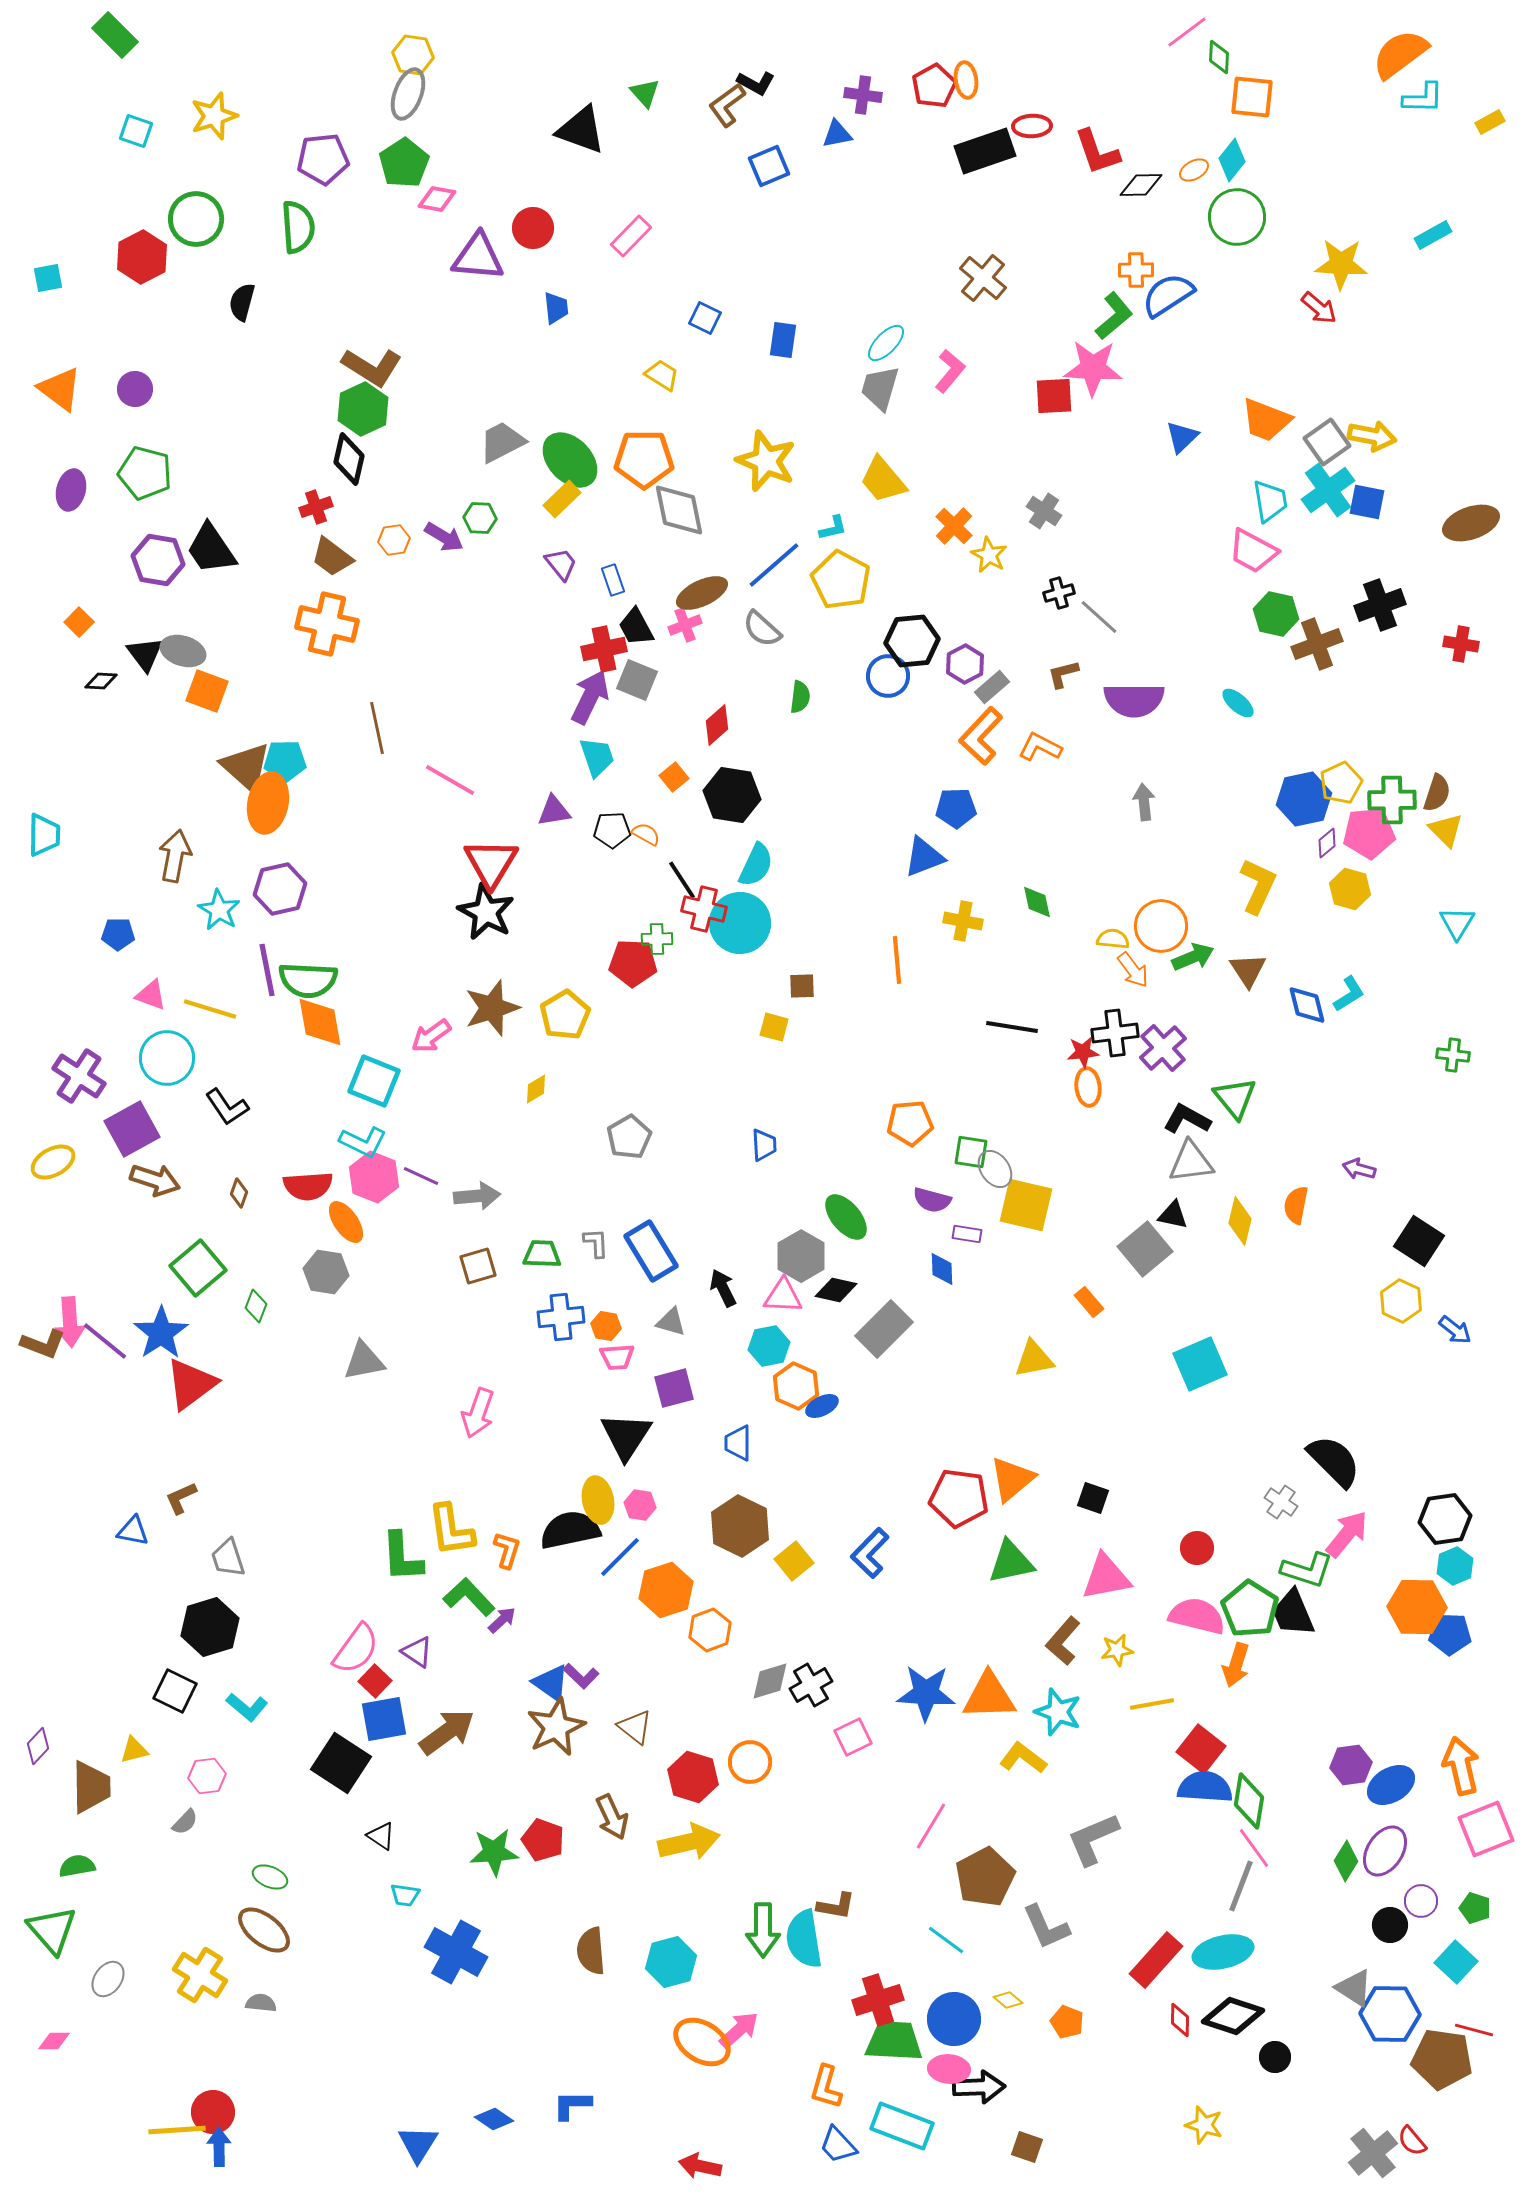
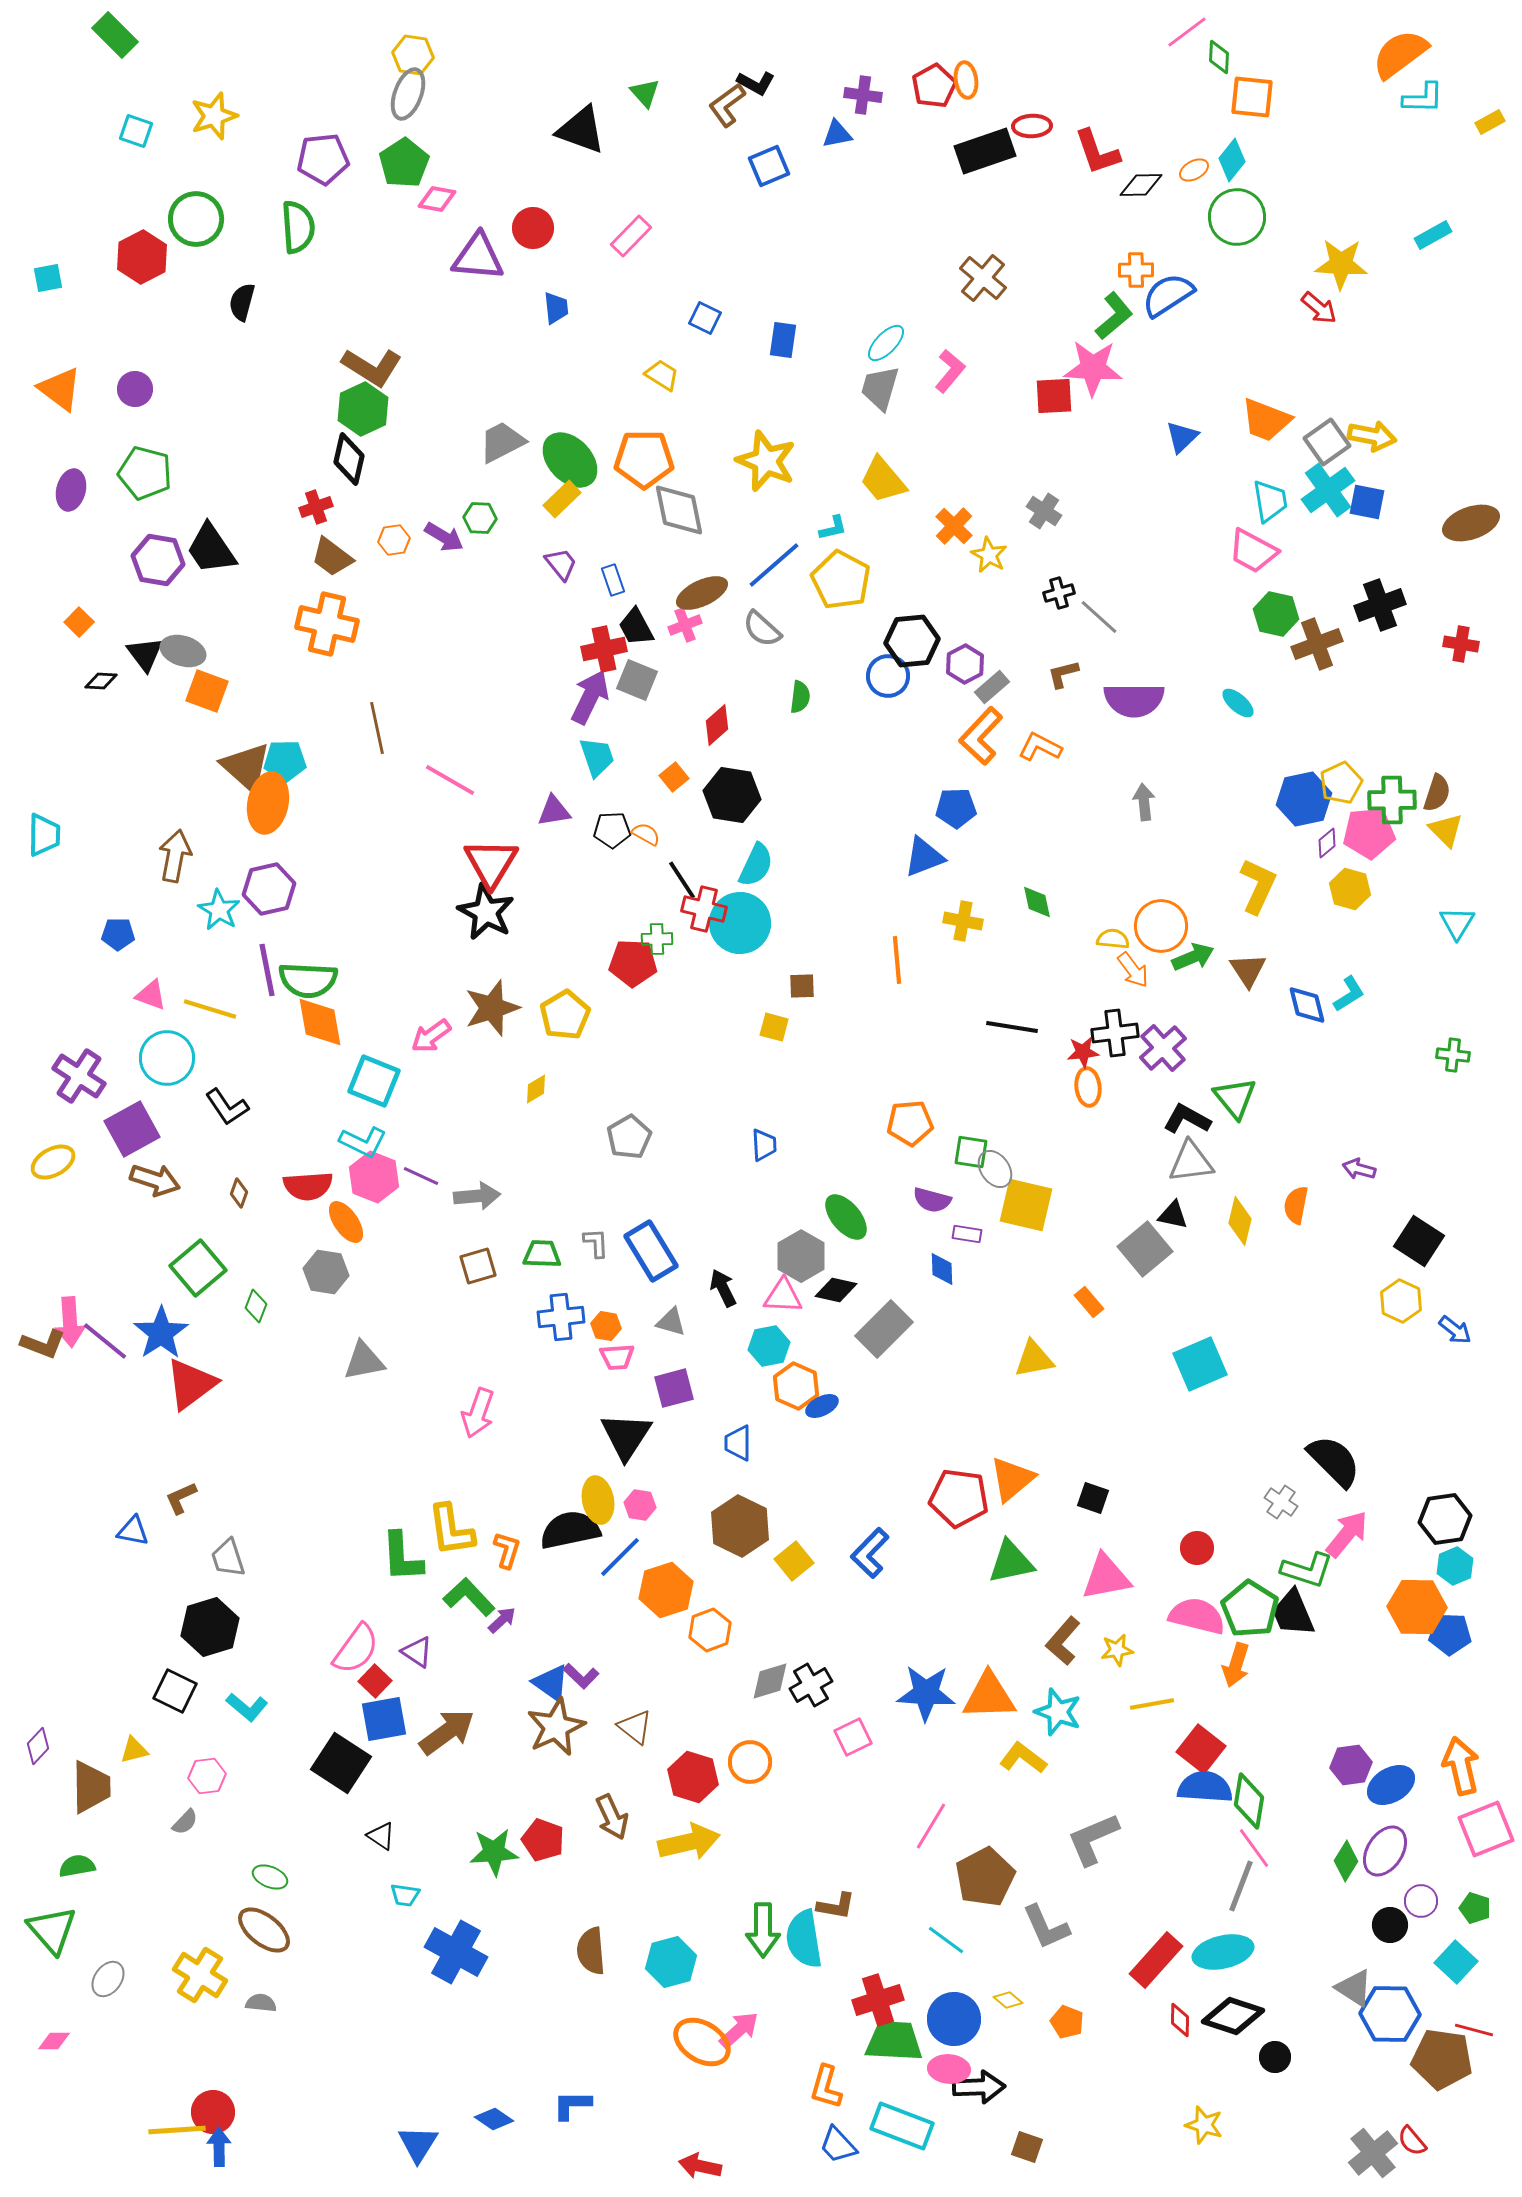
purple hexagon at (280, 889): moved 11 px left
